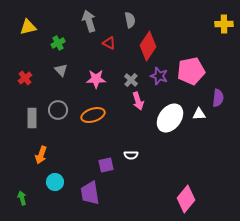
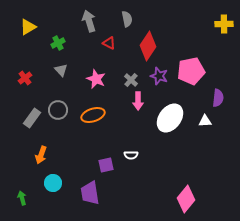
gray semicircle: moved 3 px left, 1 px up
yellow triangle: rotated 18 degrees counterclockwise
pink star: rotated 24 degrees clockwise
pink arrow: rotated 18 degrees clockwise
white triangle: moved 6 px right, 7 px down
gray rectangle: rotated 36 degrees clockwise
cyan circle: moved 2 px left, 1 px down
